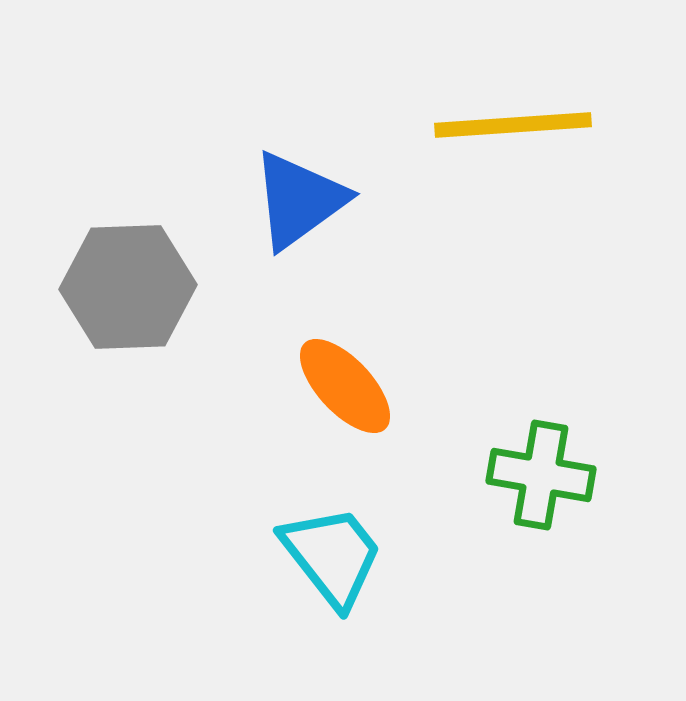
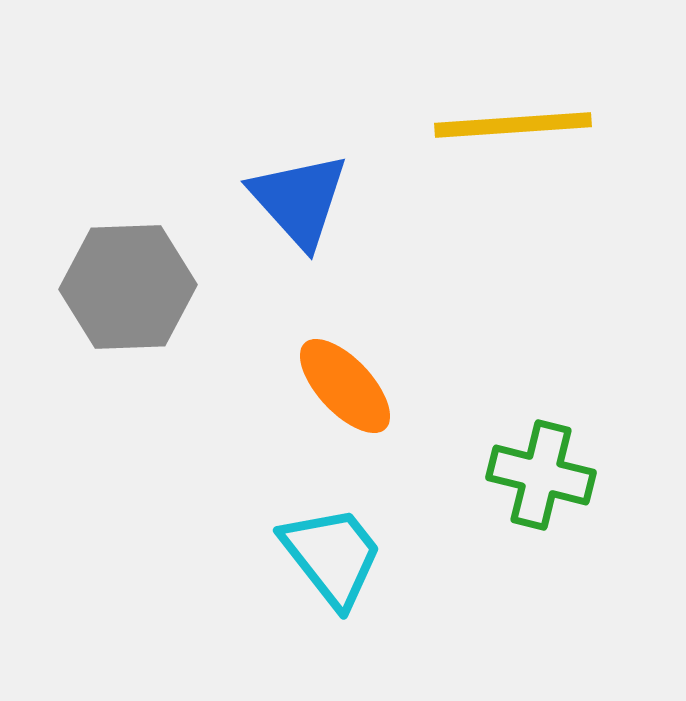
blue triangle: rotated 36 degrees counterclockwise
green cross: rotated 4 degrees clockwise
